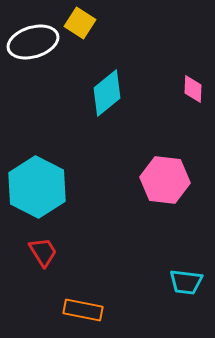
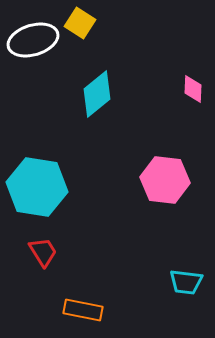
white ellipse: moved 2 px up
cyan diamond: moved 10 px left, 1 px down
cyan hexagon: rotated 18 degrees counterclockwise
